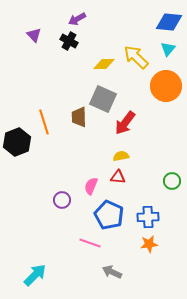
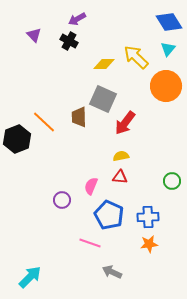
blue diamond: rotated 52 degrees clockwise
orange line: rotated 30 degrees counterclockwise
black hexagon: moved 3 px up
red triangle: moved 2 px right
cyan arrow: moved 5 px left, 2 px down
